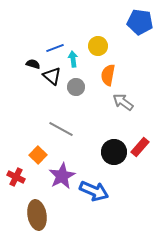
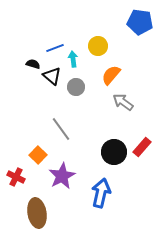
orange semicircle: moved 3 px right; rotated 30 degrees clockwise
gray line: rotated 25 degrees clockwise
red rectangle: moved 2 px right
blue arrow: moved 7 px right, 2 px down; rotated 100 degrees counterclockwise
brown ellipse: moved 2 px up
